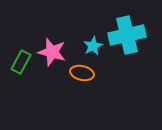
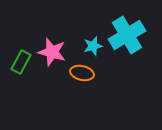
cyan cross: rotated 18 degrees counterclockwise
cyan star: rotated 12 degrees clockwise
